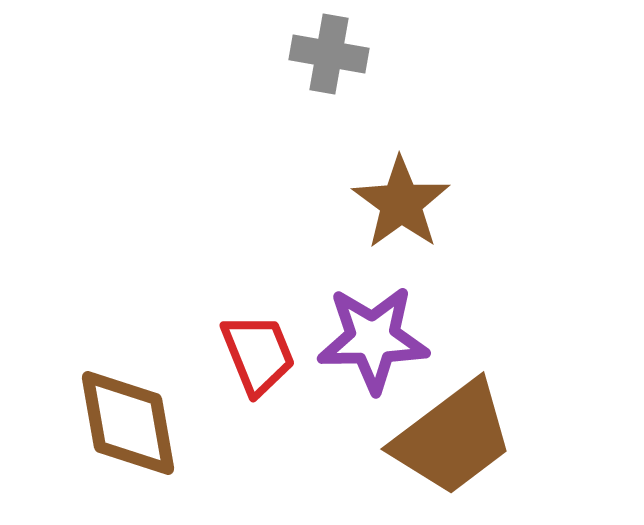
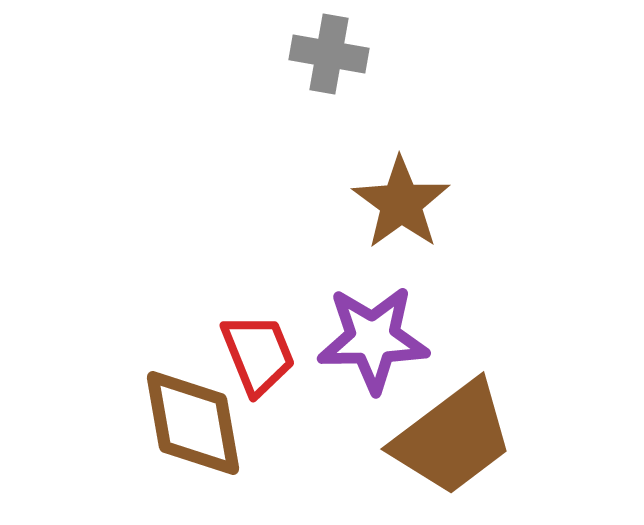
brown diamond: moved 65 px right
